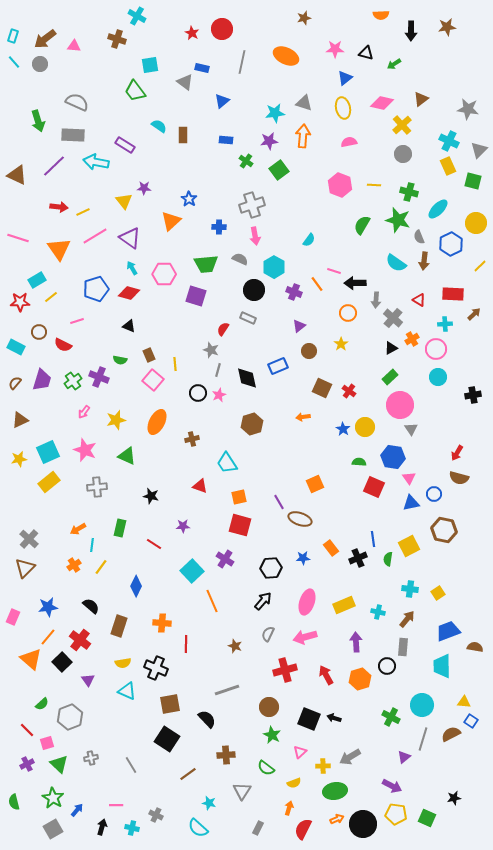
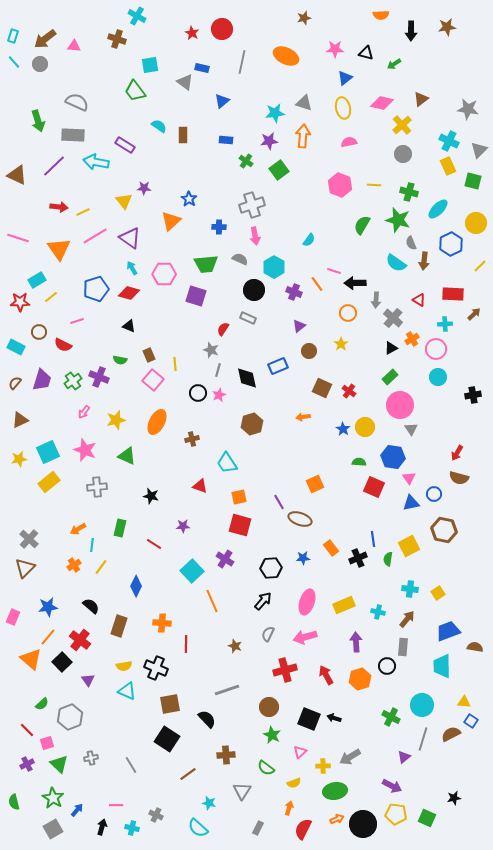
gray semicircle at (419, 237): moved 8 px left, 6 px down
yellow semicircle at (123, 663): moved 1 px right, 3 px down
